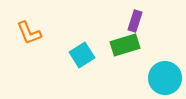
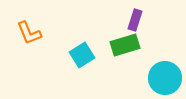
purple rectangle: moved 1 px up
